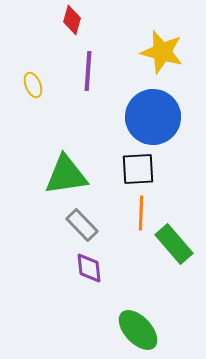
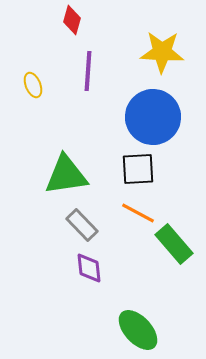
yellow star: rotated 12 degrees counterclockwise
orange line: moved 3 px left; rotated 64 degrees counterclockwise
